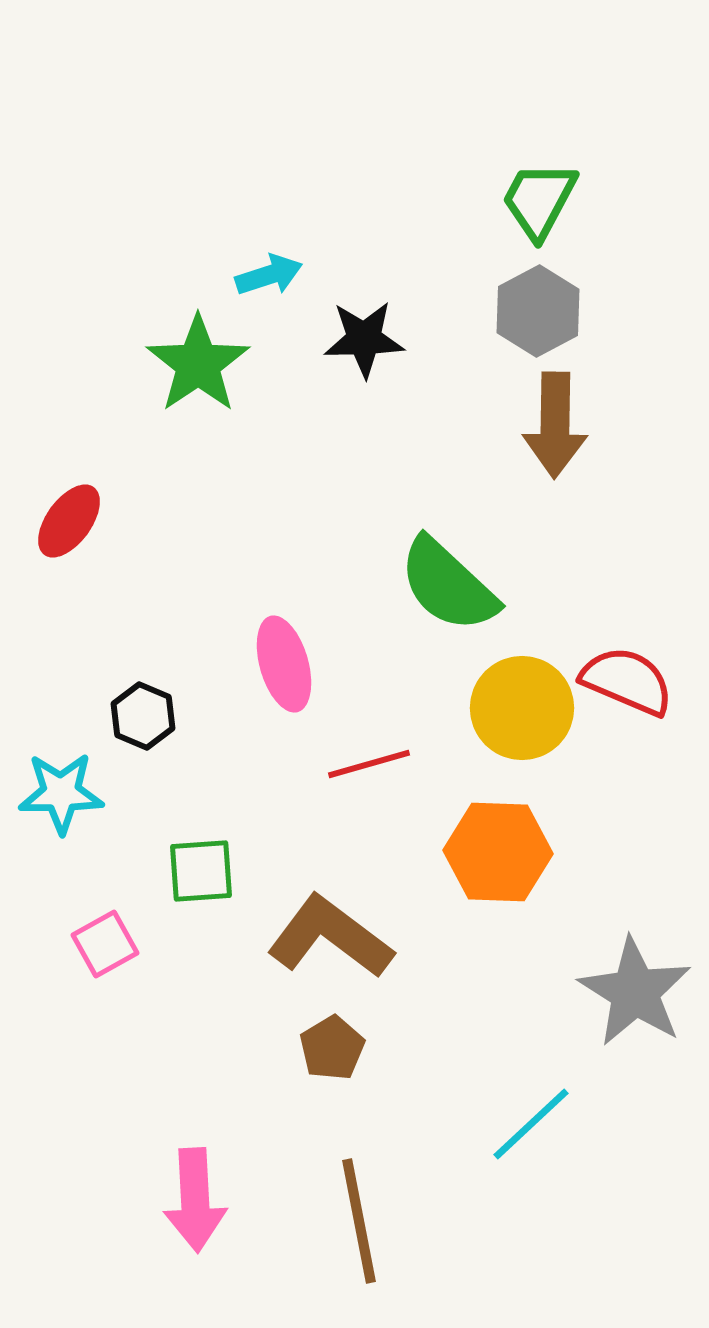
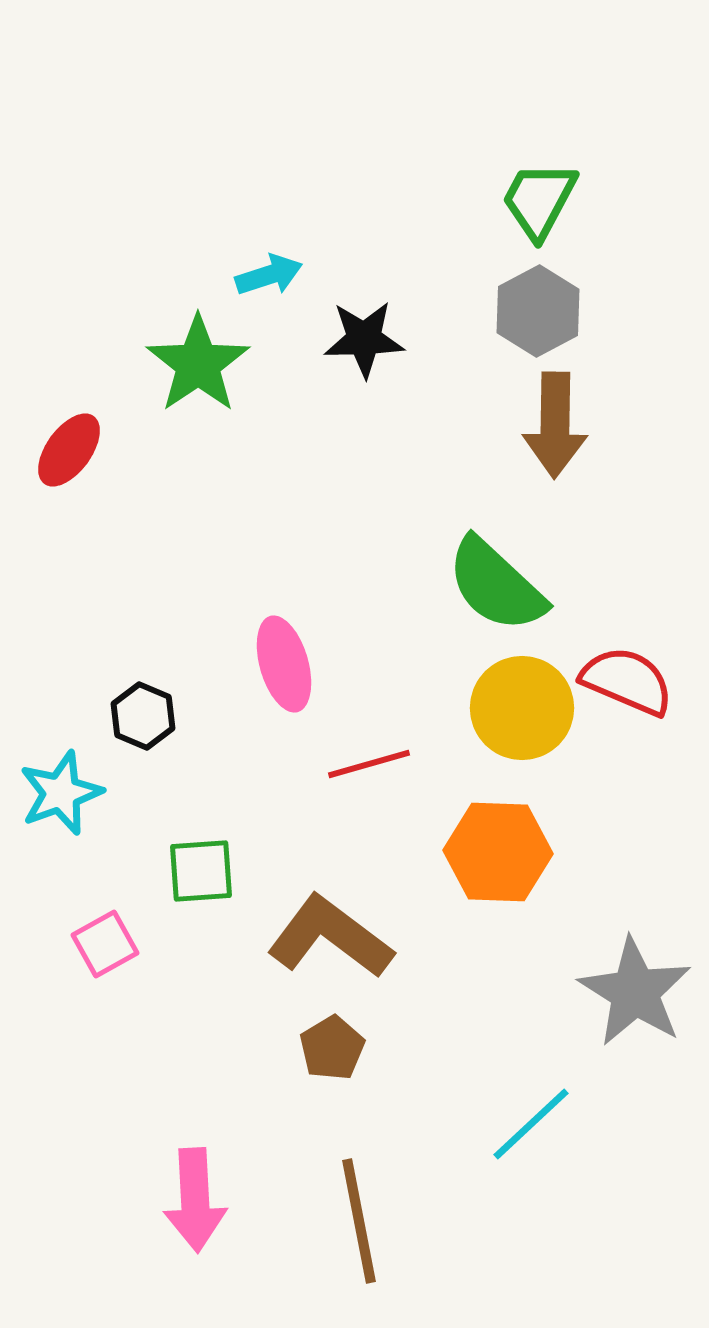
red ellipse: moved 71 px up
green semicircle: moved 48 px right
cyan star: rotated 20 degrees counterclockwise
